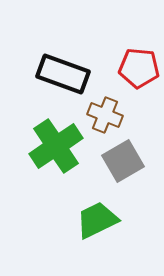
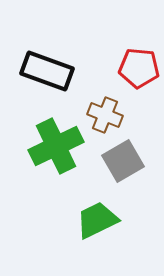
black rectangle: moved 16 px left, 3 px up
green cross: rotated 8 degrees clockwise
